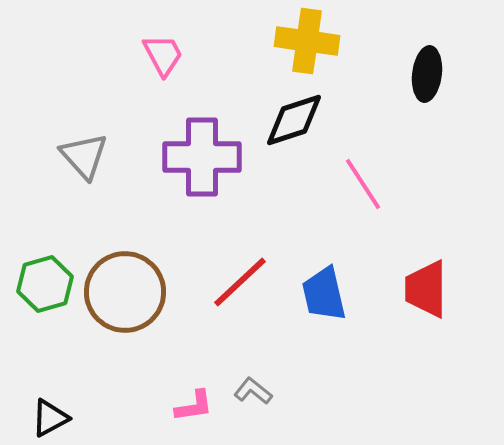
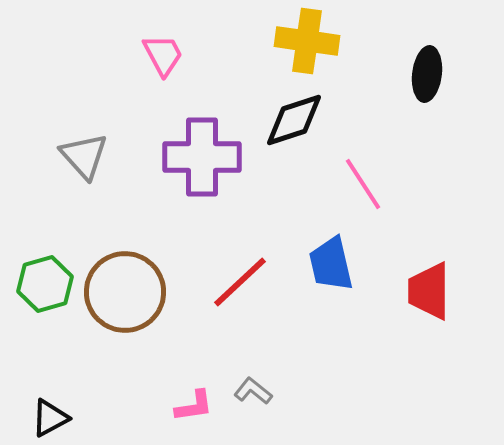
red trapezoid: moved 3 px right, 2 px down
blue trapezoid: moved 7 px right, 30 px up
